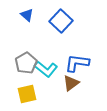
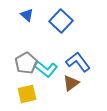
blue L-shape: moved 1 px right, 1 px up; rotated 45 degrees clockwise
